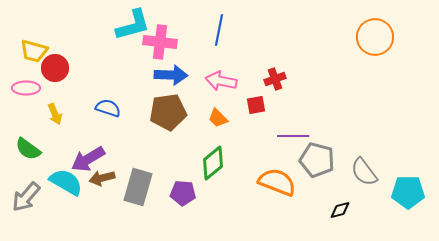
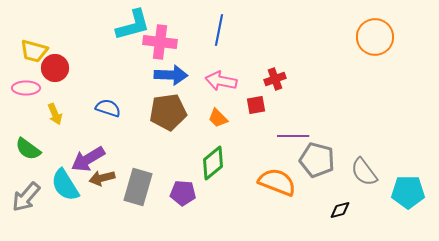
cyan semicircle: moved 1 px left, 3 px down; rotated 152 degrees counterclockwise
